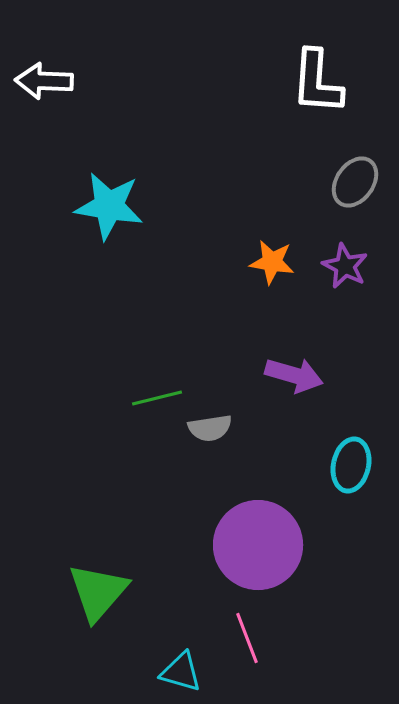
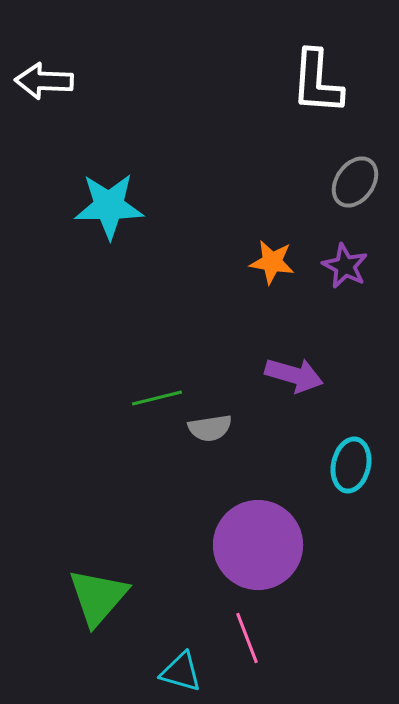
cyan star: rotated 10 degrees counterclockwise
green triangle: moved 5 px down
